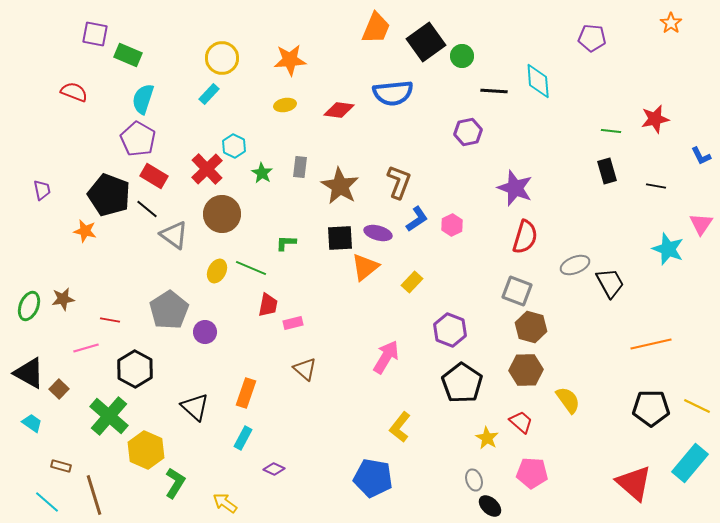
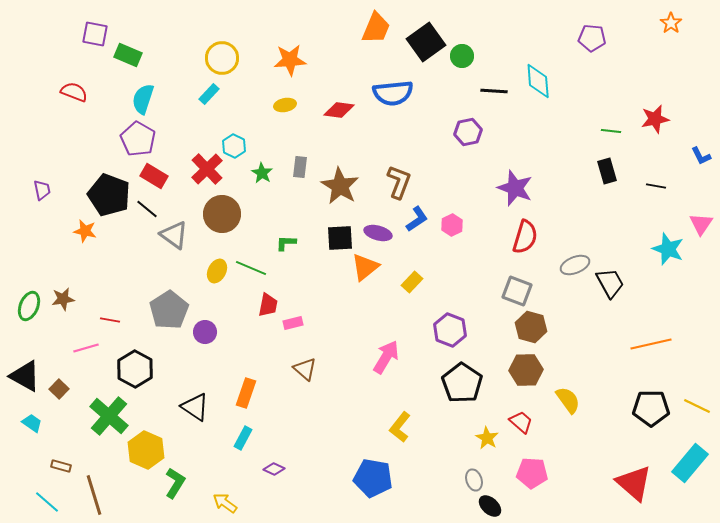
black triangle at (29, 373): moved 4 px left, 3 px down
black triangle at (195, 407): rotated 8 degrees counterclockwise
